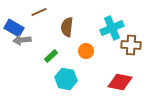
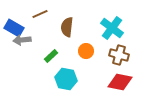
brown line: moved 1 px right, 2 px down
cyan cross: rotated 30 degrees counterclockwise
brown cross: moved 12 px left, 10 px down; rotated 12 degrees clockwise
